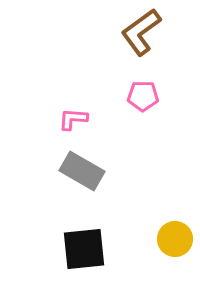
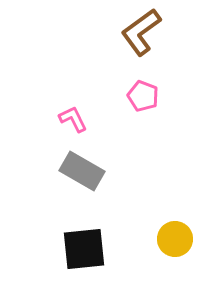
pink pentagon: rotated 20 degrees clockwise
pink L-shape: rotated 60 degrees clockwise
